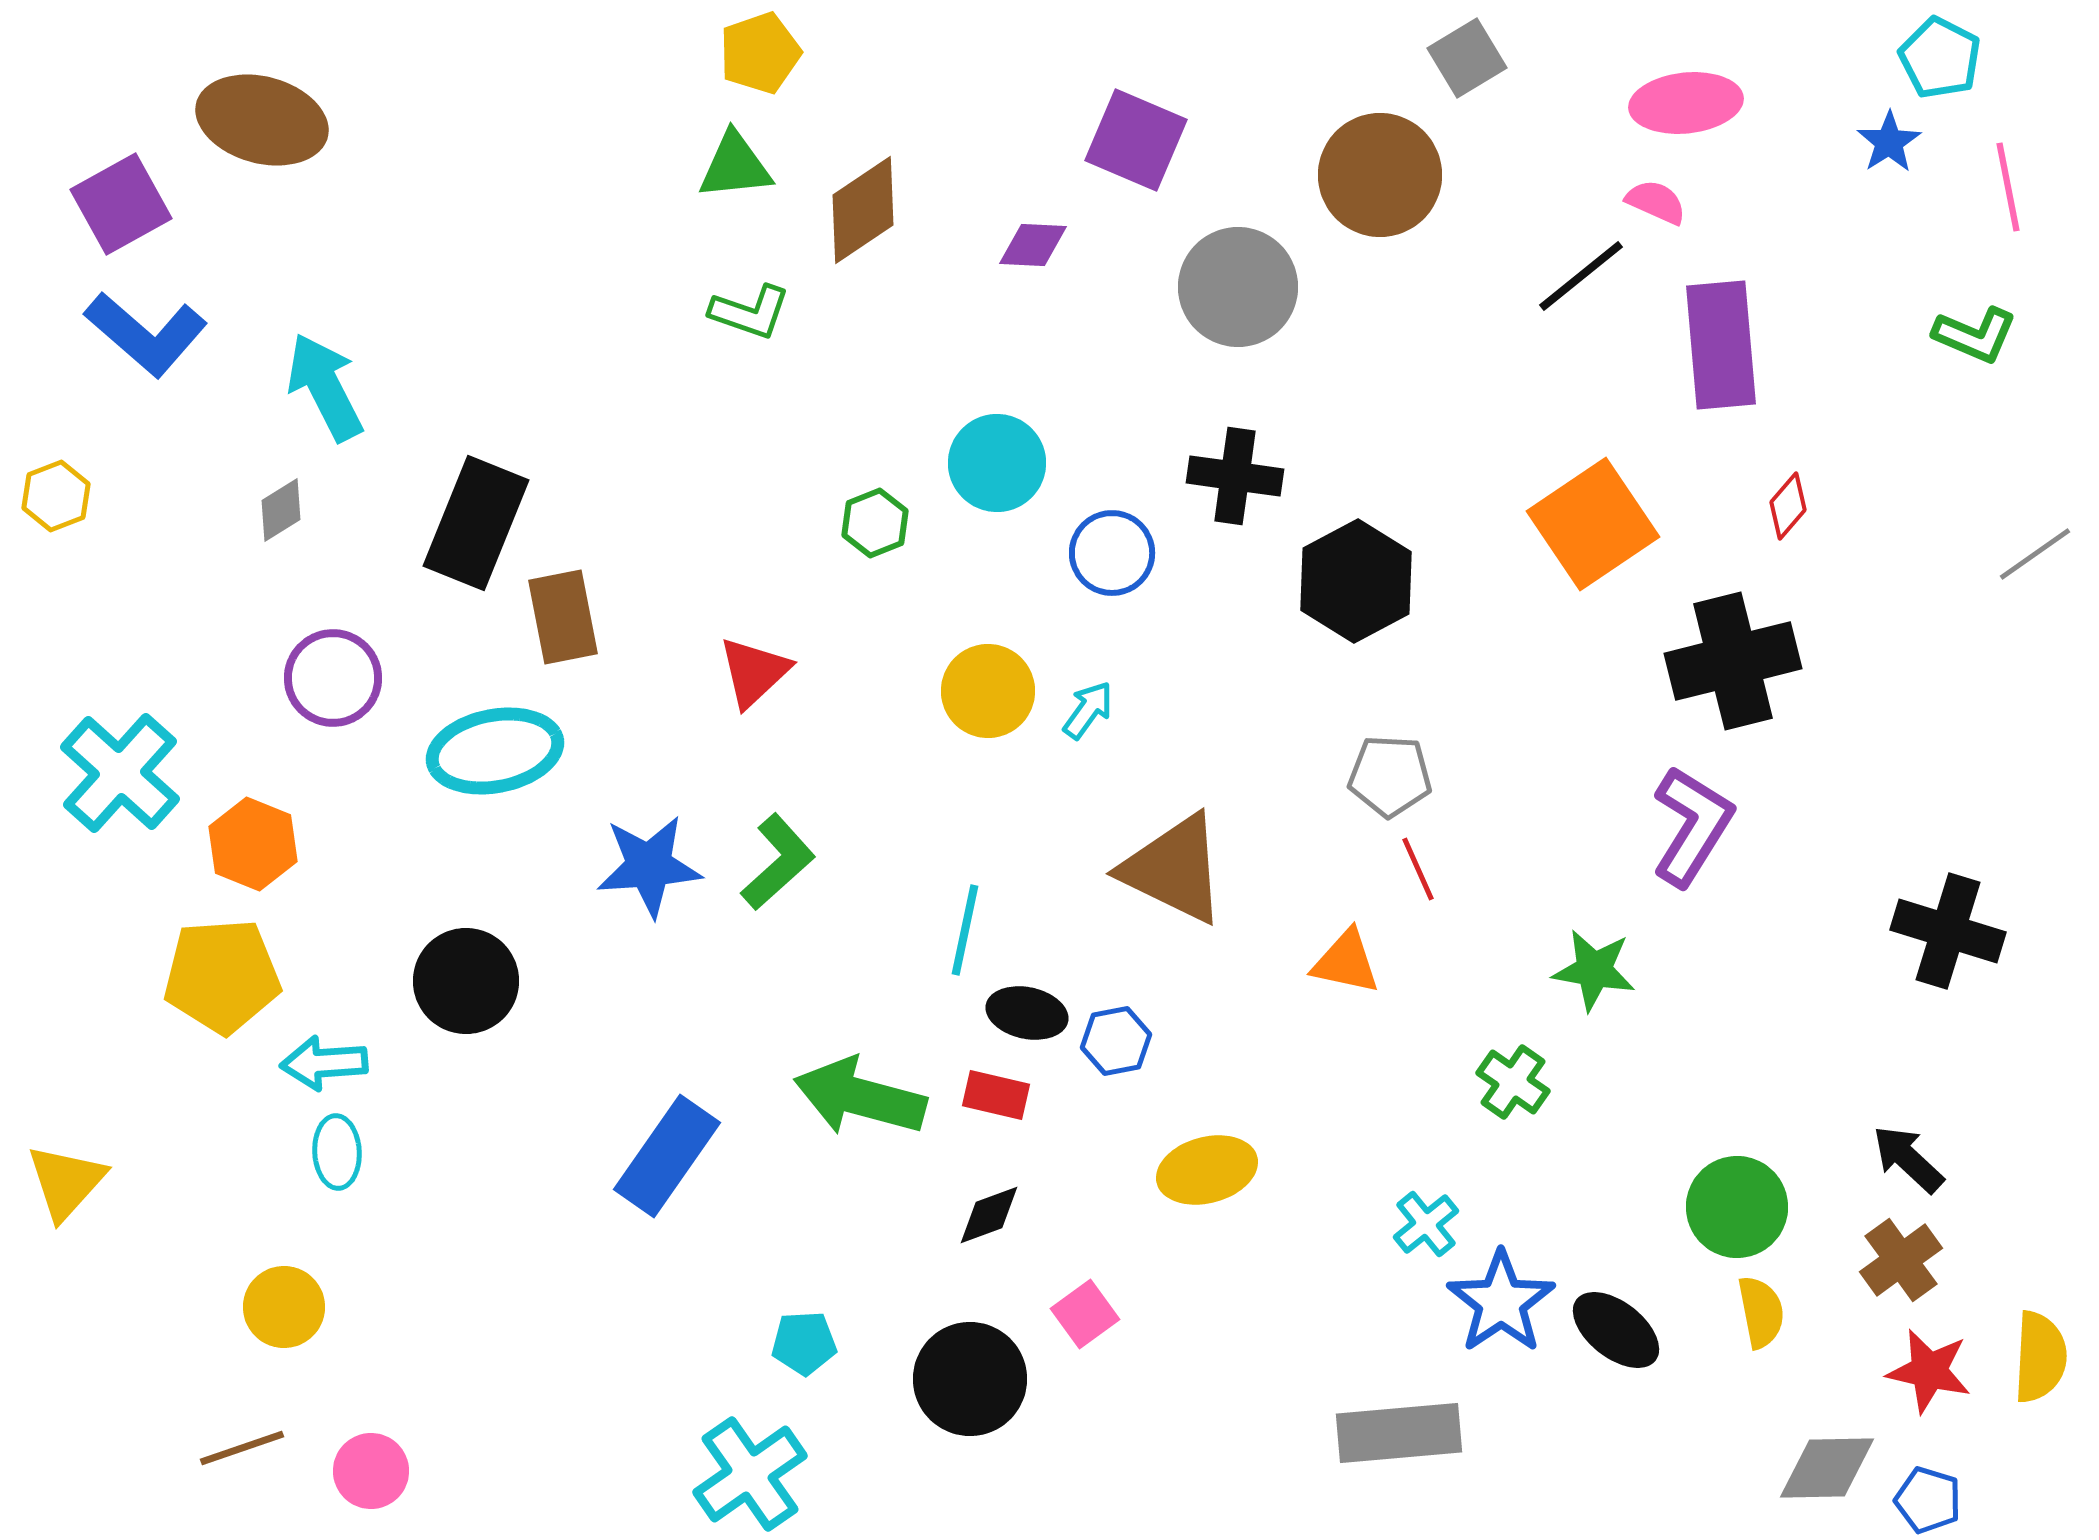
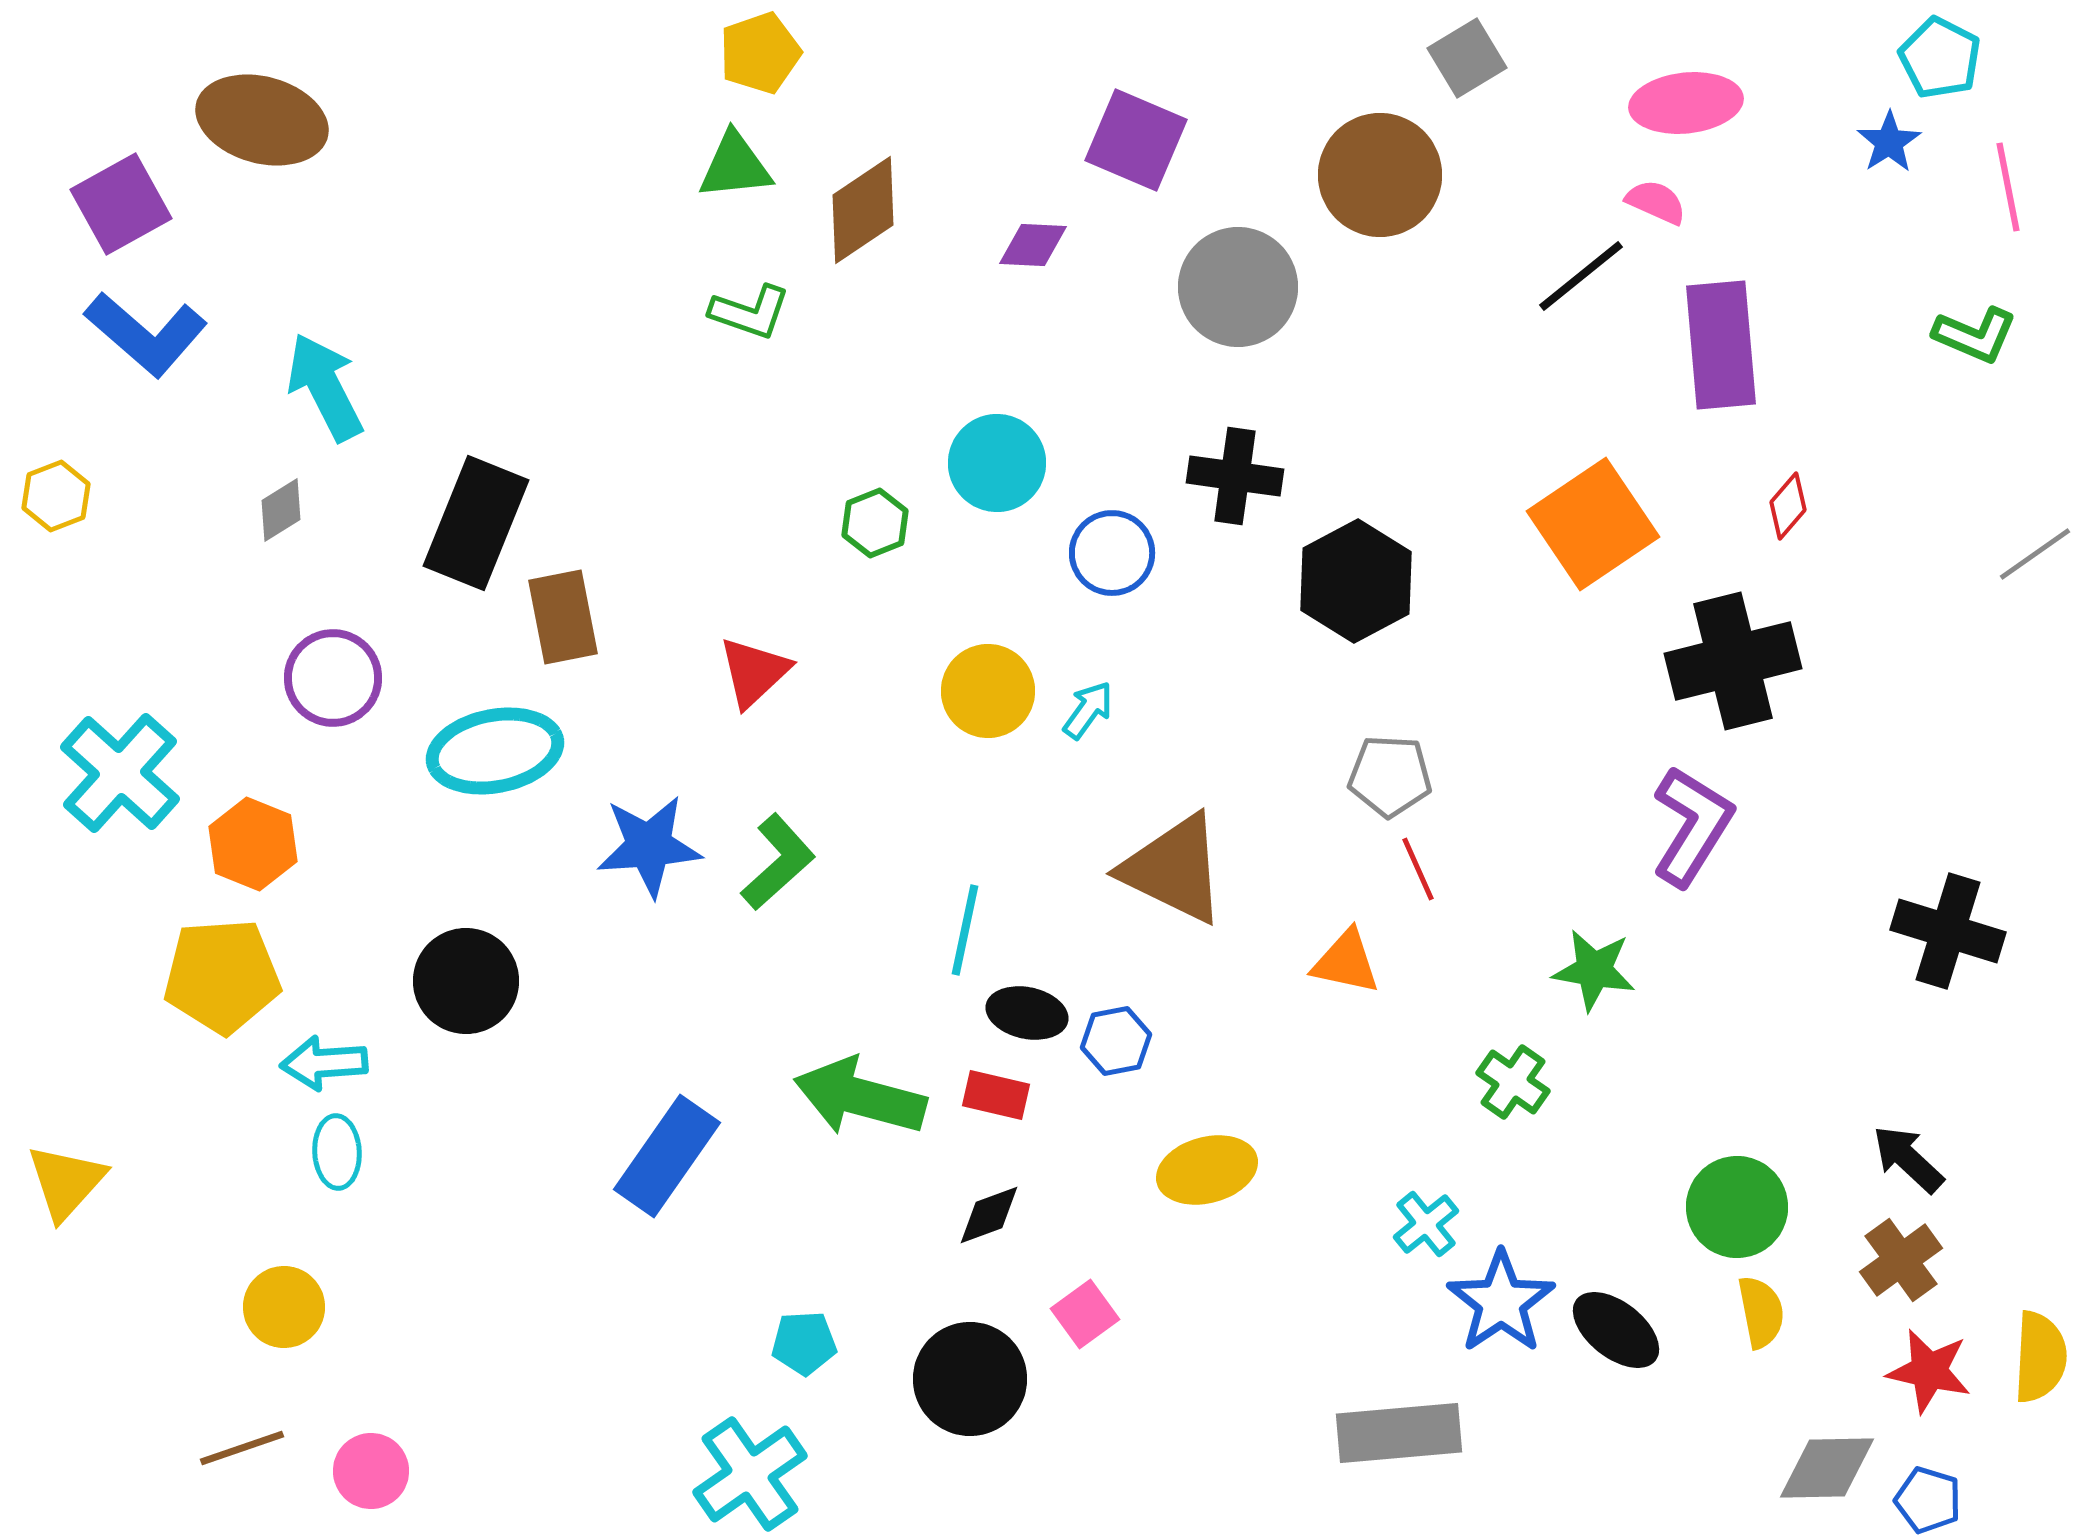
blue star at (649, 866): moved 20 px up
